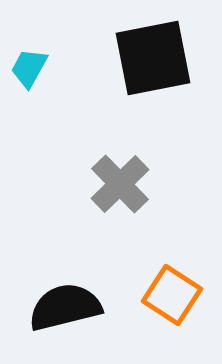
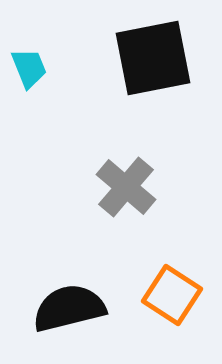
cyan trapezoid: rotated 129 degrees clockwise
gray cross: moved 6 px right, 3 px down; rotated 6 degrees counterclockwise
black semicircle: moved 4 px right, 1 px down
